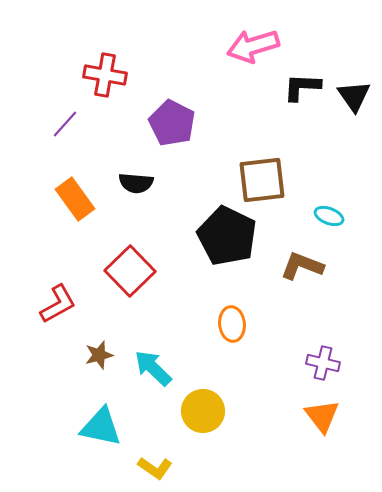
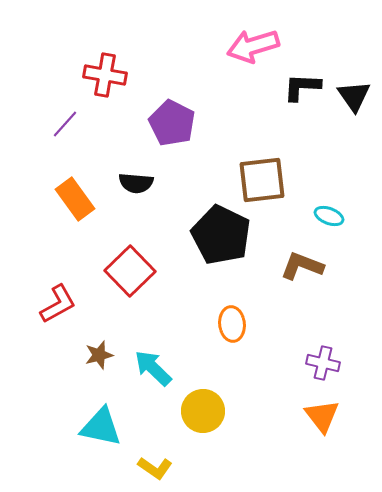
black pentagon: moved 6 px left, 1 px up
